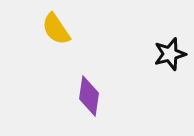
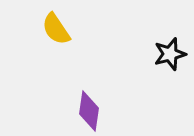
purple diamond: moved 15 px down
